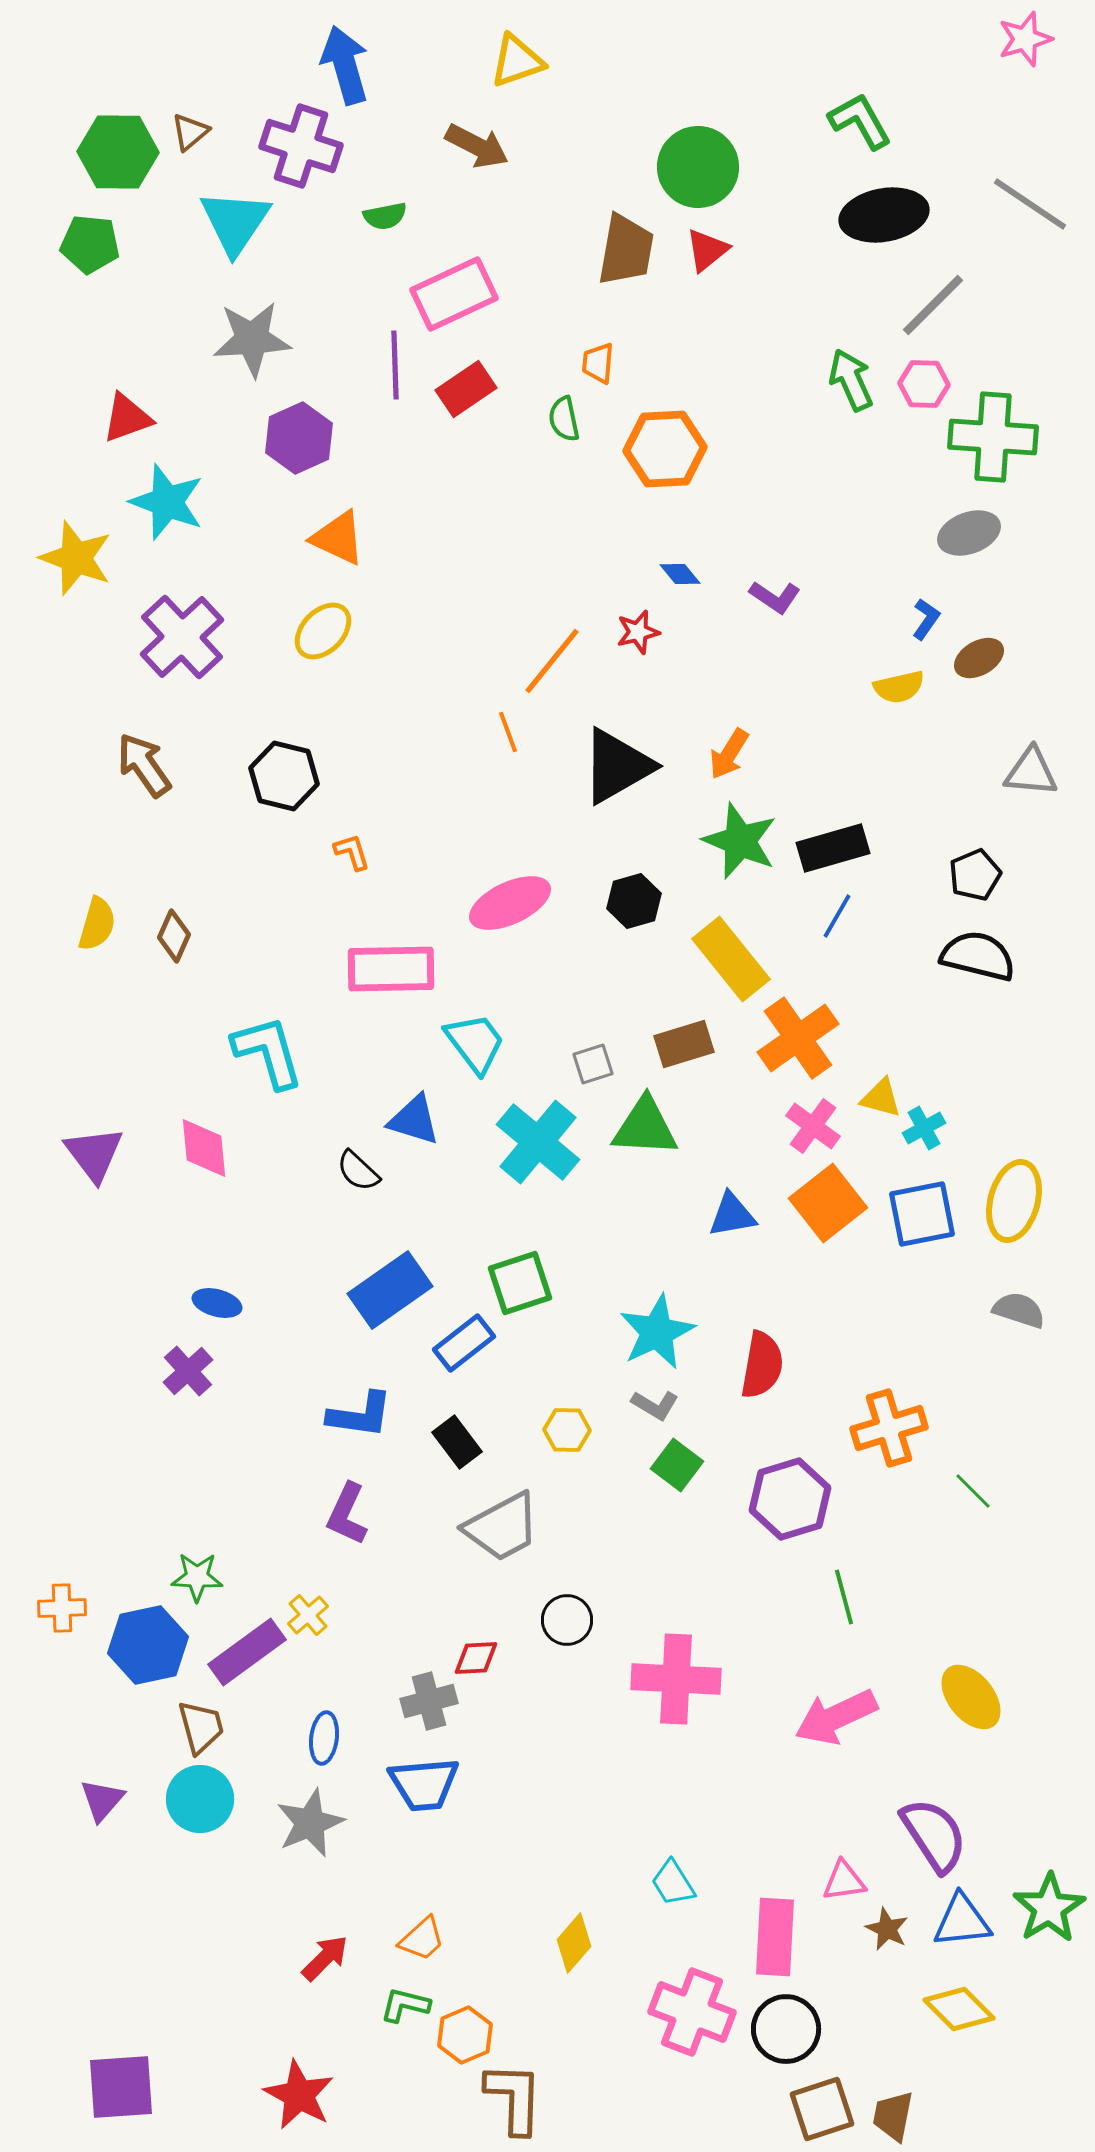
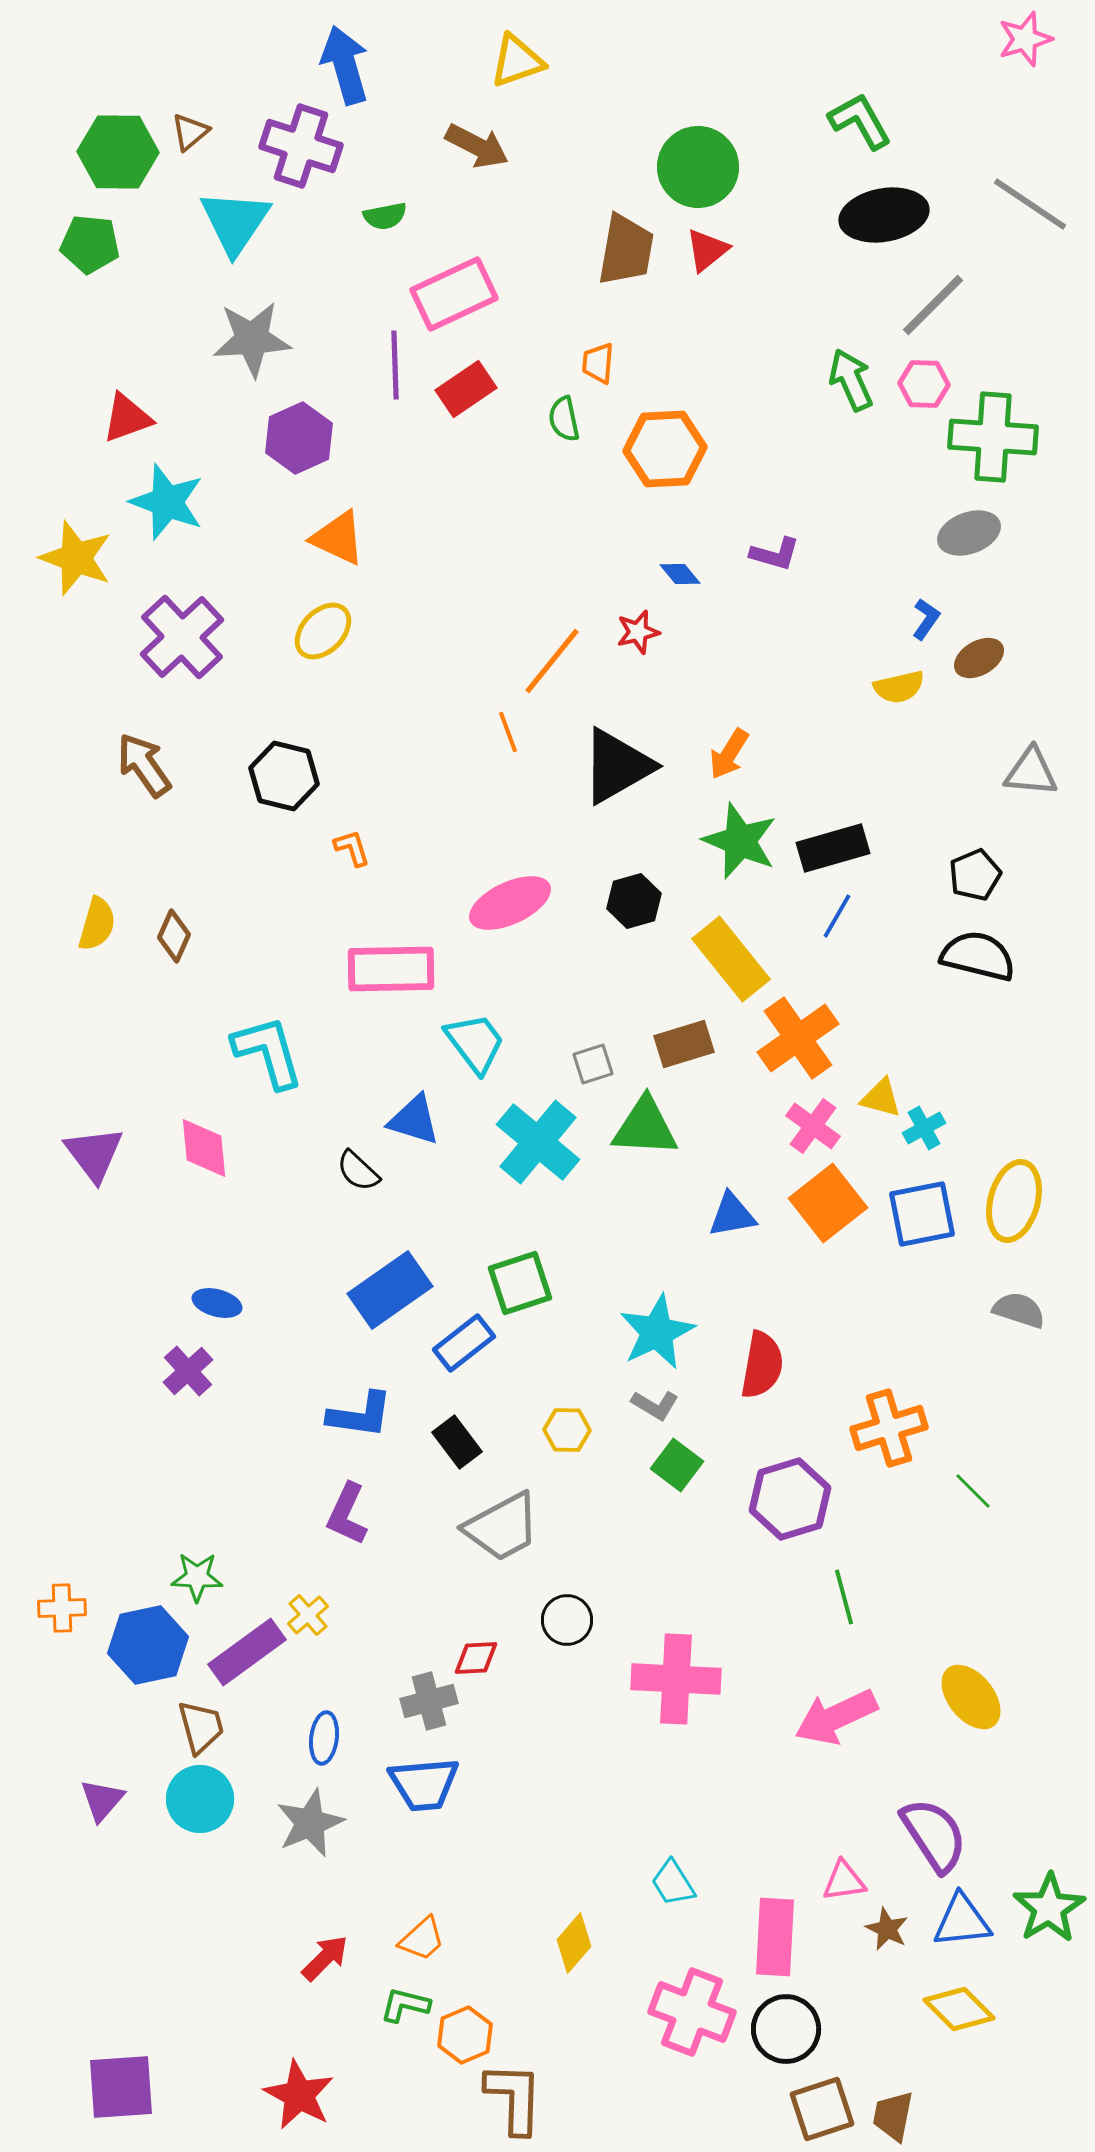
purple L-shape at (775, 597): moved 43 px up; rotated 18 degrees counterclockwise
orange L-shape at (352, 852): moved 4 px up
